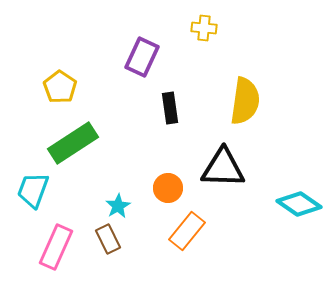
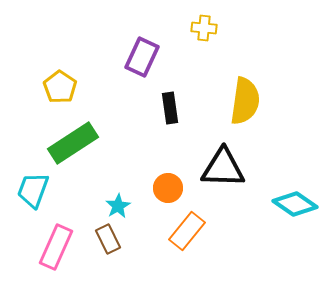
cyan diamond: moved 4 px left
